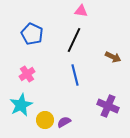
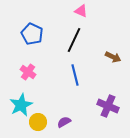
pink triangle: rotated 16 degrees clockwise
pink cross: moved 1 px right, 2 px up; rotated 21 degrees counterclockwise
yellow circle: moved 7 px left, 2 px down
